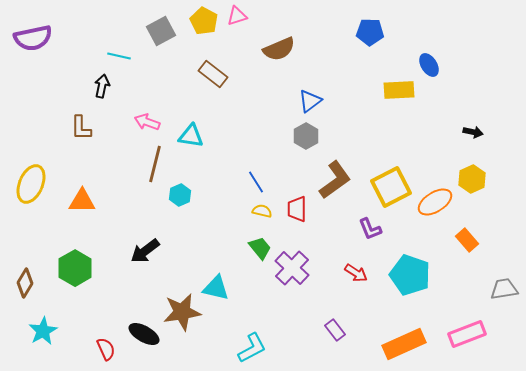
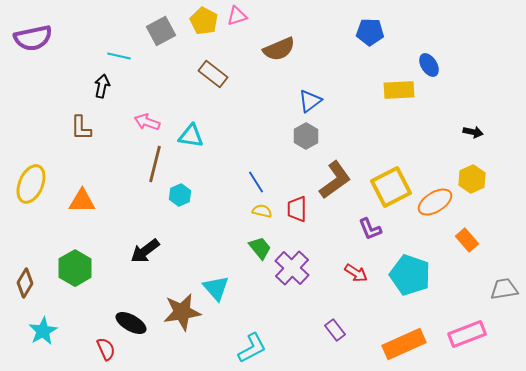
cyan triangle at (216, 288): rotated 36 degrees clockwise
black ellipse at (144, 334): moved 13 px left, 11 px up
